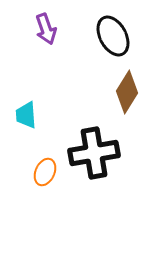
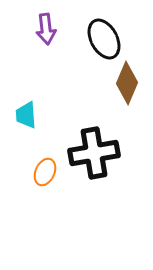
purple arrow: rotated 12 degrees clockwise
black ellipse: moved 9 px left, 3 px down
brown diamond: moved 9 px up; rotated 9 degrees counterclockwise
